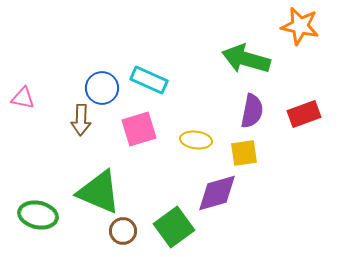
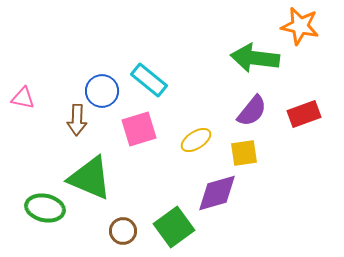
green arrow: moved 9 px right, 1 px up; rotated 9 degrees counterclockwise
cyan rectangle: rotated 15 degrees clockwise
blue circle: moved 3 px down
purple semicircle: rotated 28 degrees clockwise
brown arrow: moved 4 px left
yellow ellipse: rotated 40 degrees counterclockwise
green triangle: moved 9 px left, 14 px up
green ellipse: moved 7 px right, 7 px up
